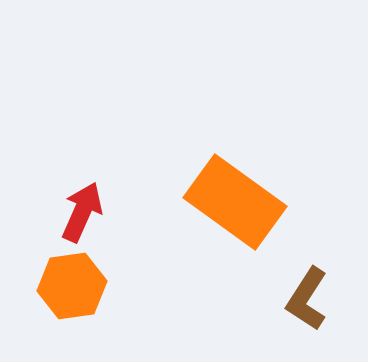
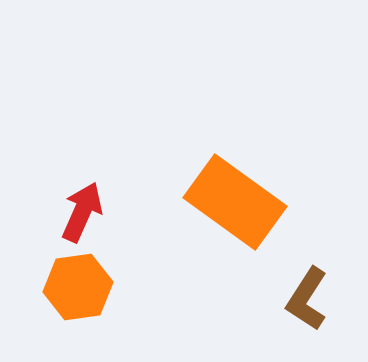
orange hexagon: moved 6 px right, 1 px down
